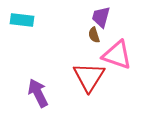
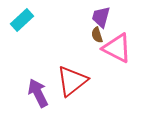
cyan rectangle: rotated 50 degrees counterclockwise
brown semicircle: moved 3 px right
pink triangle: moved 7 px up; rotated 8 degrees clockwise
red triangle: moved 17 px left, 4 px down; rotated 20 degrees clockwise
